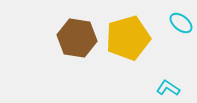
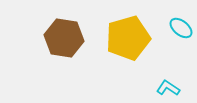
cyan ellipse: moved 5 px down
brown hexagon: moved 13 px left
